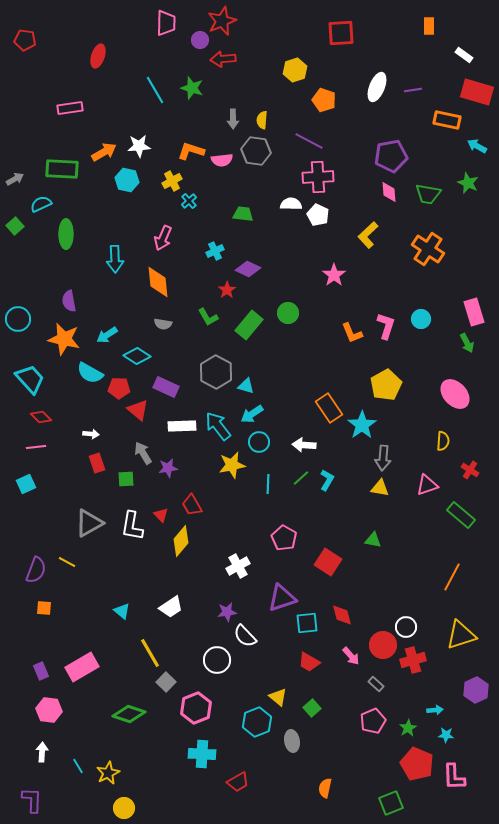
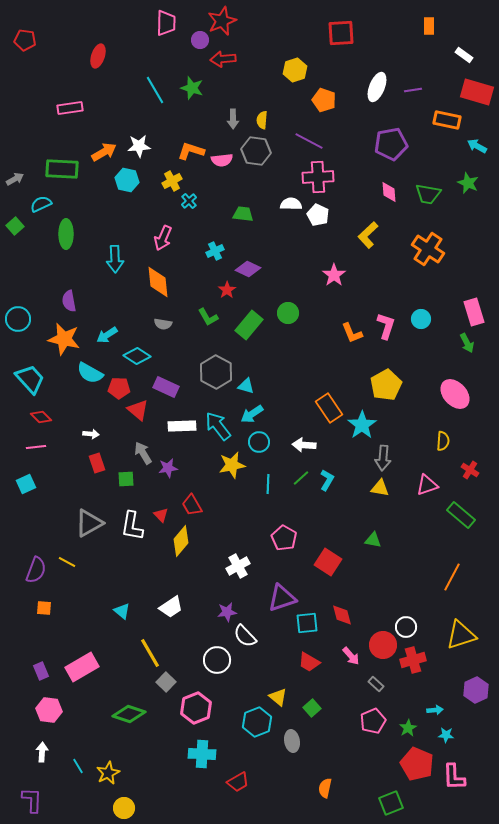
purple pentagon at (391, 156): moved 12 px up
